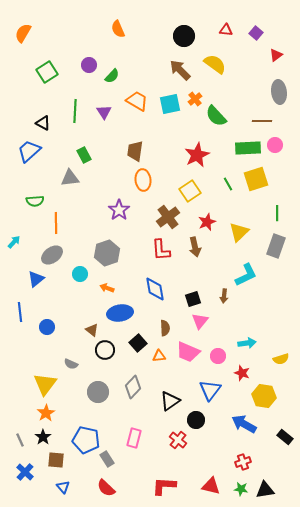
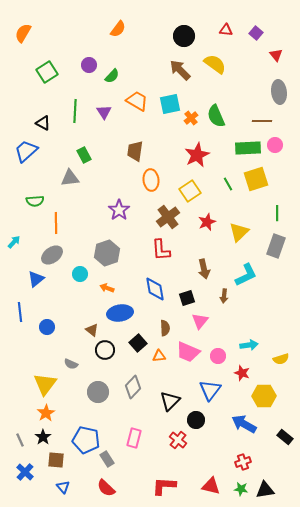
orange semicircle at (118, 29): rotated 120 degrees counterclockwise
red triangle at (276, 55): rotated 32 degrees counterclockwise
orange cross at (195, 99): moved 4 px left, 19 px down
green semicircle at (216, 116): rotated 20 degrees clockwise
blue trapezoid at (29, 151): moved 3 px left
orange ellipse at (143, 180): moved 8 px right
brown arrow at (195, 247): moved 9 px right, 22 px down
black square at (193, 299): moved 6 px left, 1 px up
cyan arrow at (247, 343): moved 2 px right, 2 px down
yellow hexagon at (264, 396): rotated 10 degrees counterclockwise
black triangle at (170, 401): rotated 10 degrees counterclockwise
